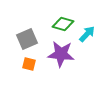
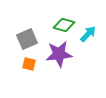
green diamond: moved 1 px right, 1 px down
cyan arrow: moved 1 px right
purple star: moved 2 px left; rotated 12 degrees counterclockwise
